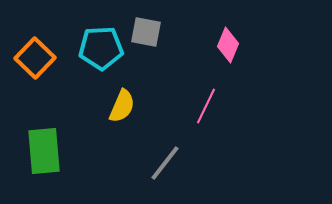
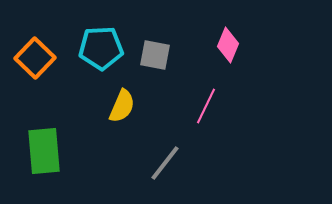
gray square: moved 9 px right, 23 px down
